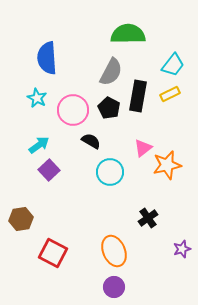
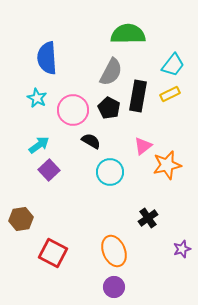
pink triangle: moved 2 px up
